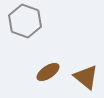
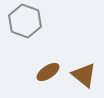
brown triangle: moved 2 px left, 2 px up
